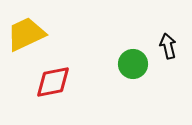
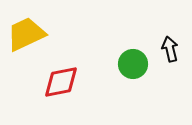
black arrow: moved 2 px right, 3 px down
red diamond: moved 8 px right
